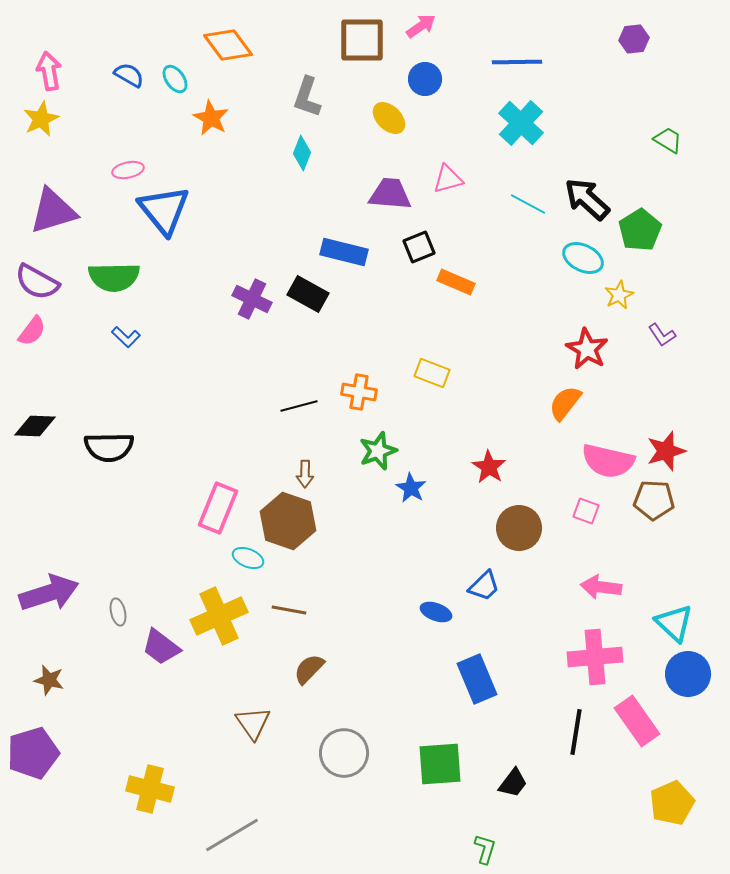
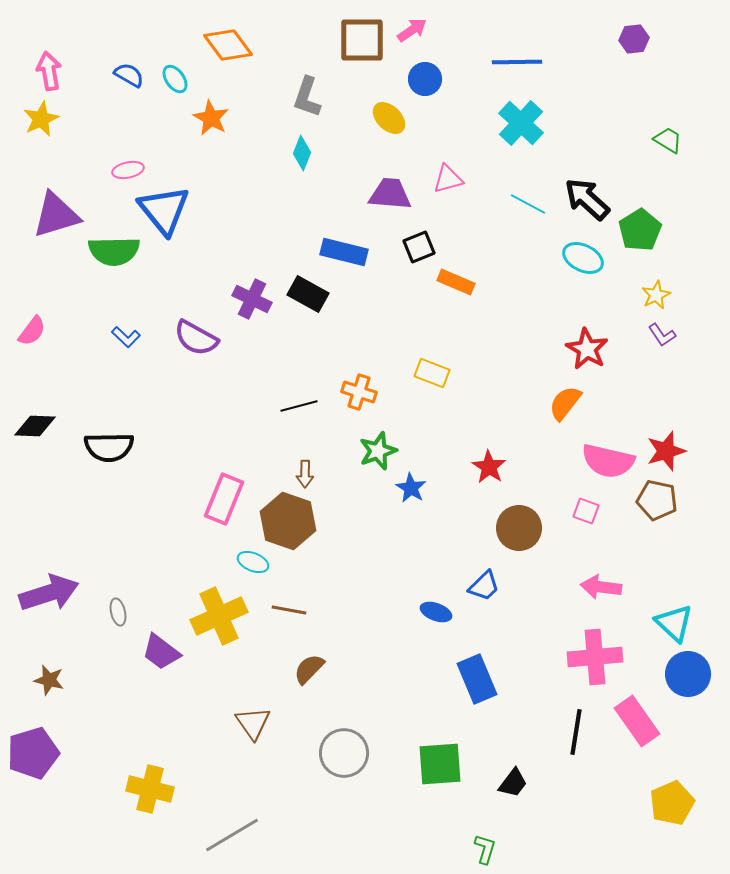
pink arrow at (421, 26): moved 9 px left, 4 px down
purple triangle at (53, 211): moved 3 px right, 4 px down
green semicircle at (114, 277): moved 26 px up
purple semicircle at (37, 282): moved 159 px right, 56 px down
yellow star at (619, 295): moved 37 px right
orange cross at (359, 392): rotated 8 degrees clockwise
brown pentagon at (654, 500): moved 3 px right; rotated 9 degrees clockwise
pink rectangle at (218, 508): moved 6 px right, 9 px up
cyan ellipse at (248, 558): moved 5 px right, 4 px down
purple trapezoid at (161, 647): moved 5 px down
